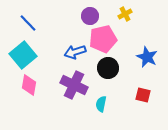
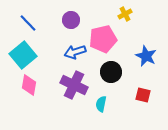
purple circle: moved 19 px left, 4 px down
blue star: moved 1 px left, 1 px up
black circle: moved 3 px right, 4 px down
